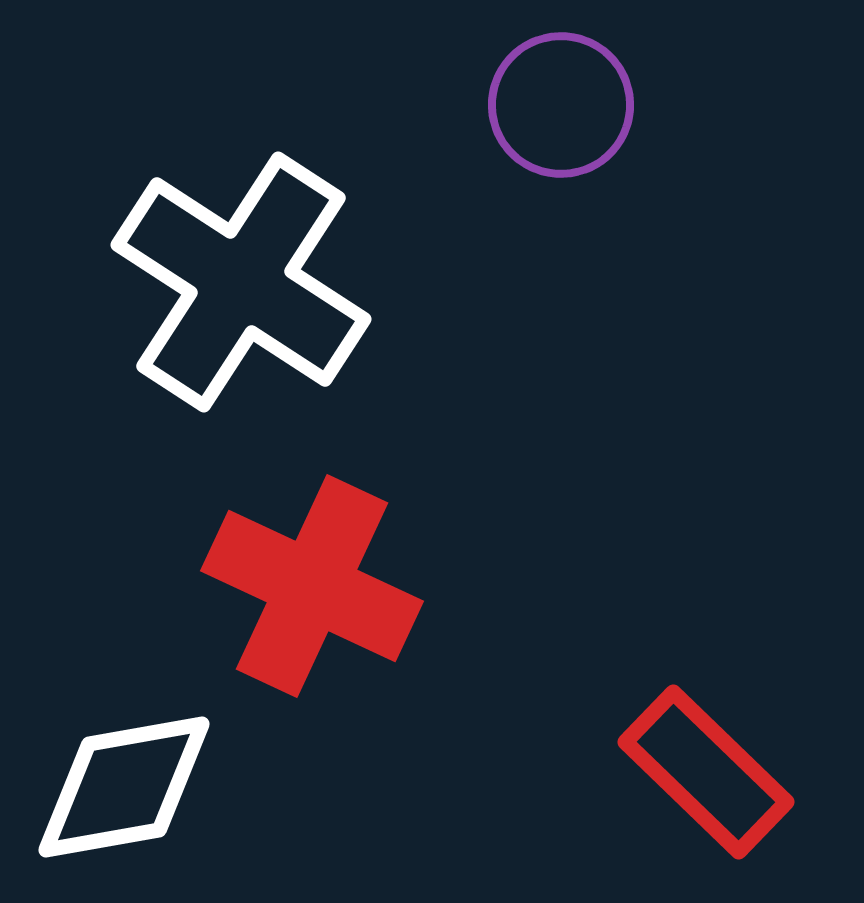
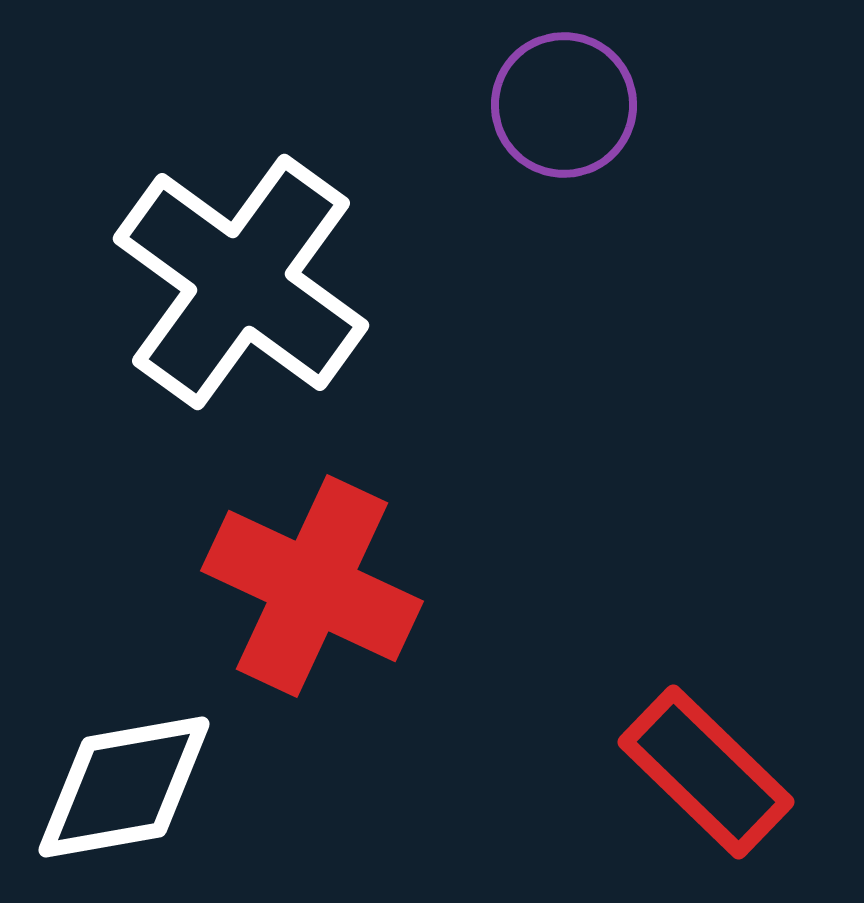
purple circle: moved 3 px right
white cross: rotated 3 degrees clockwise
